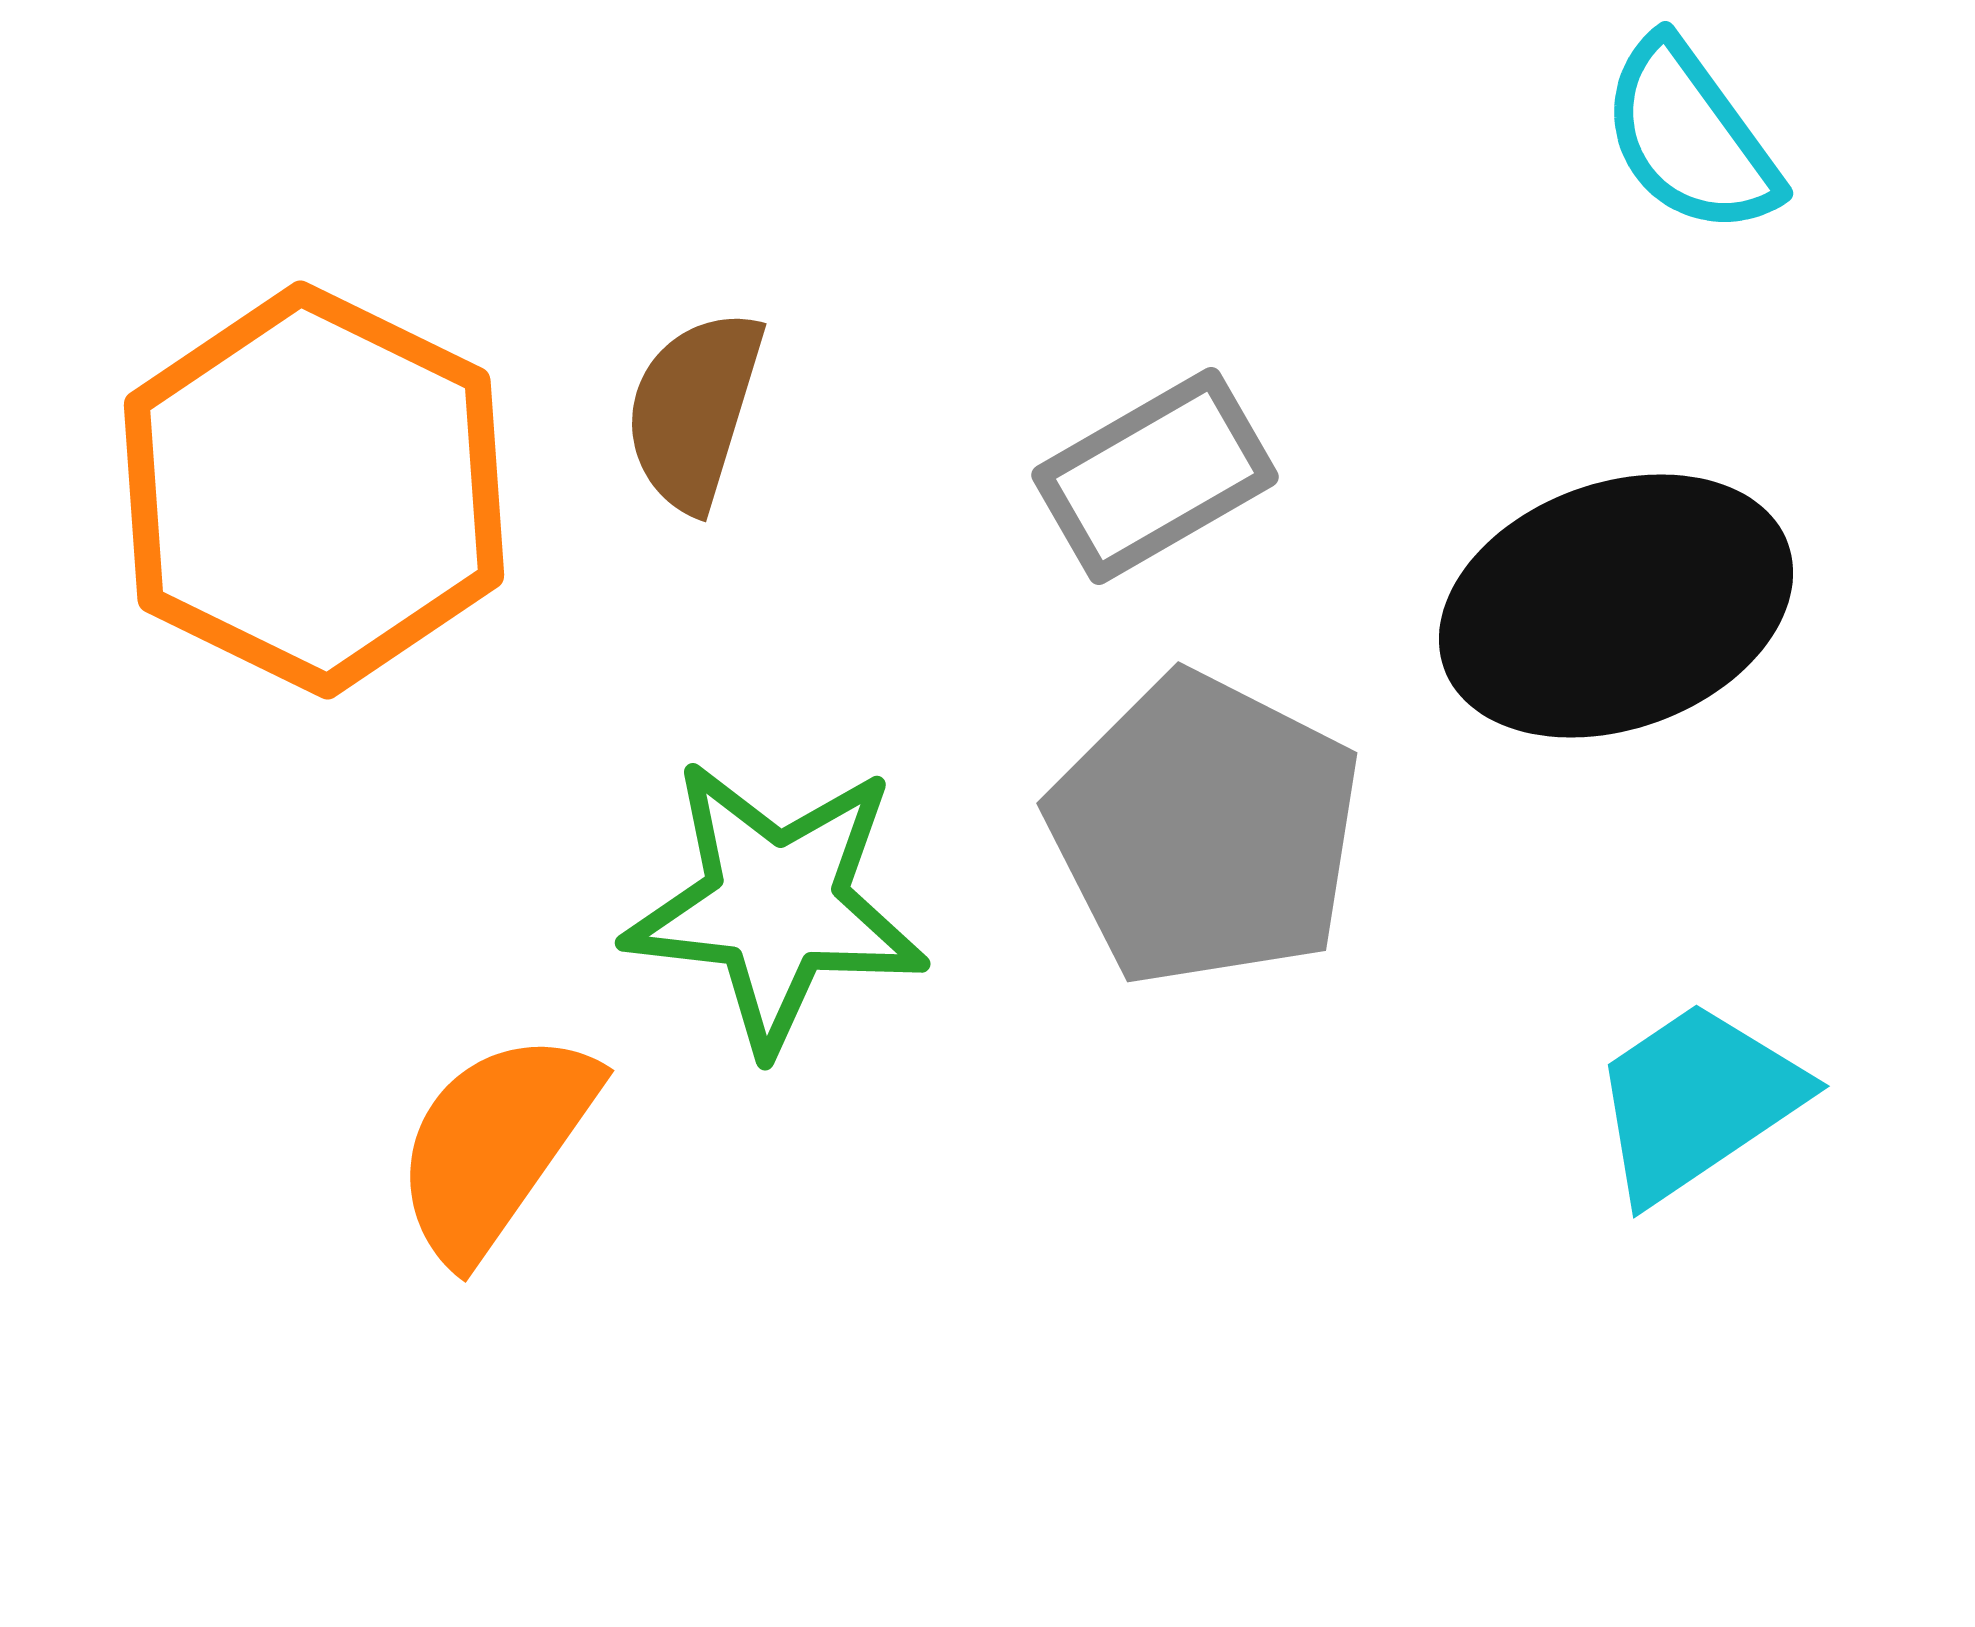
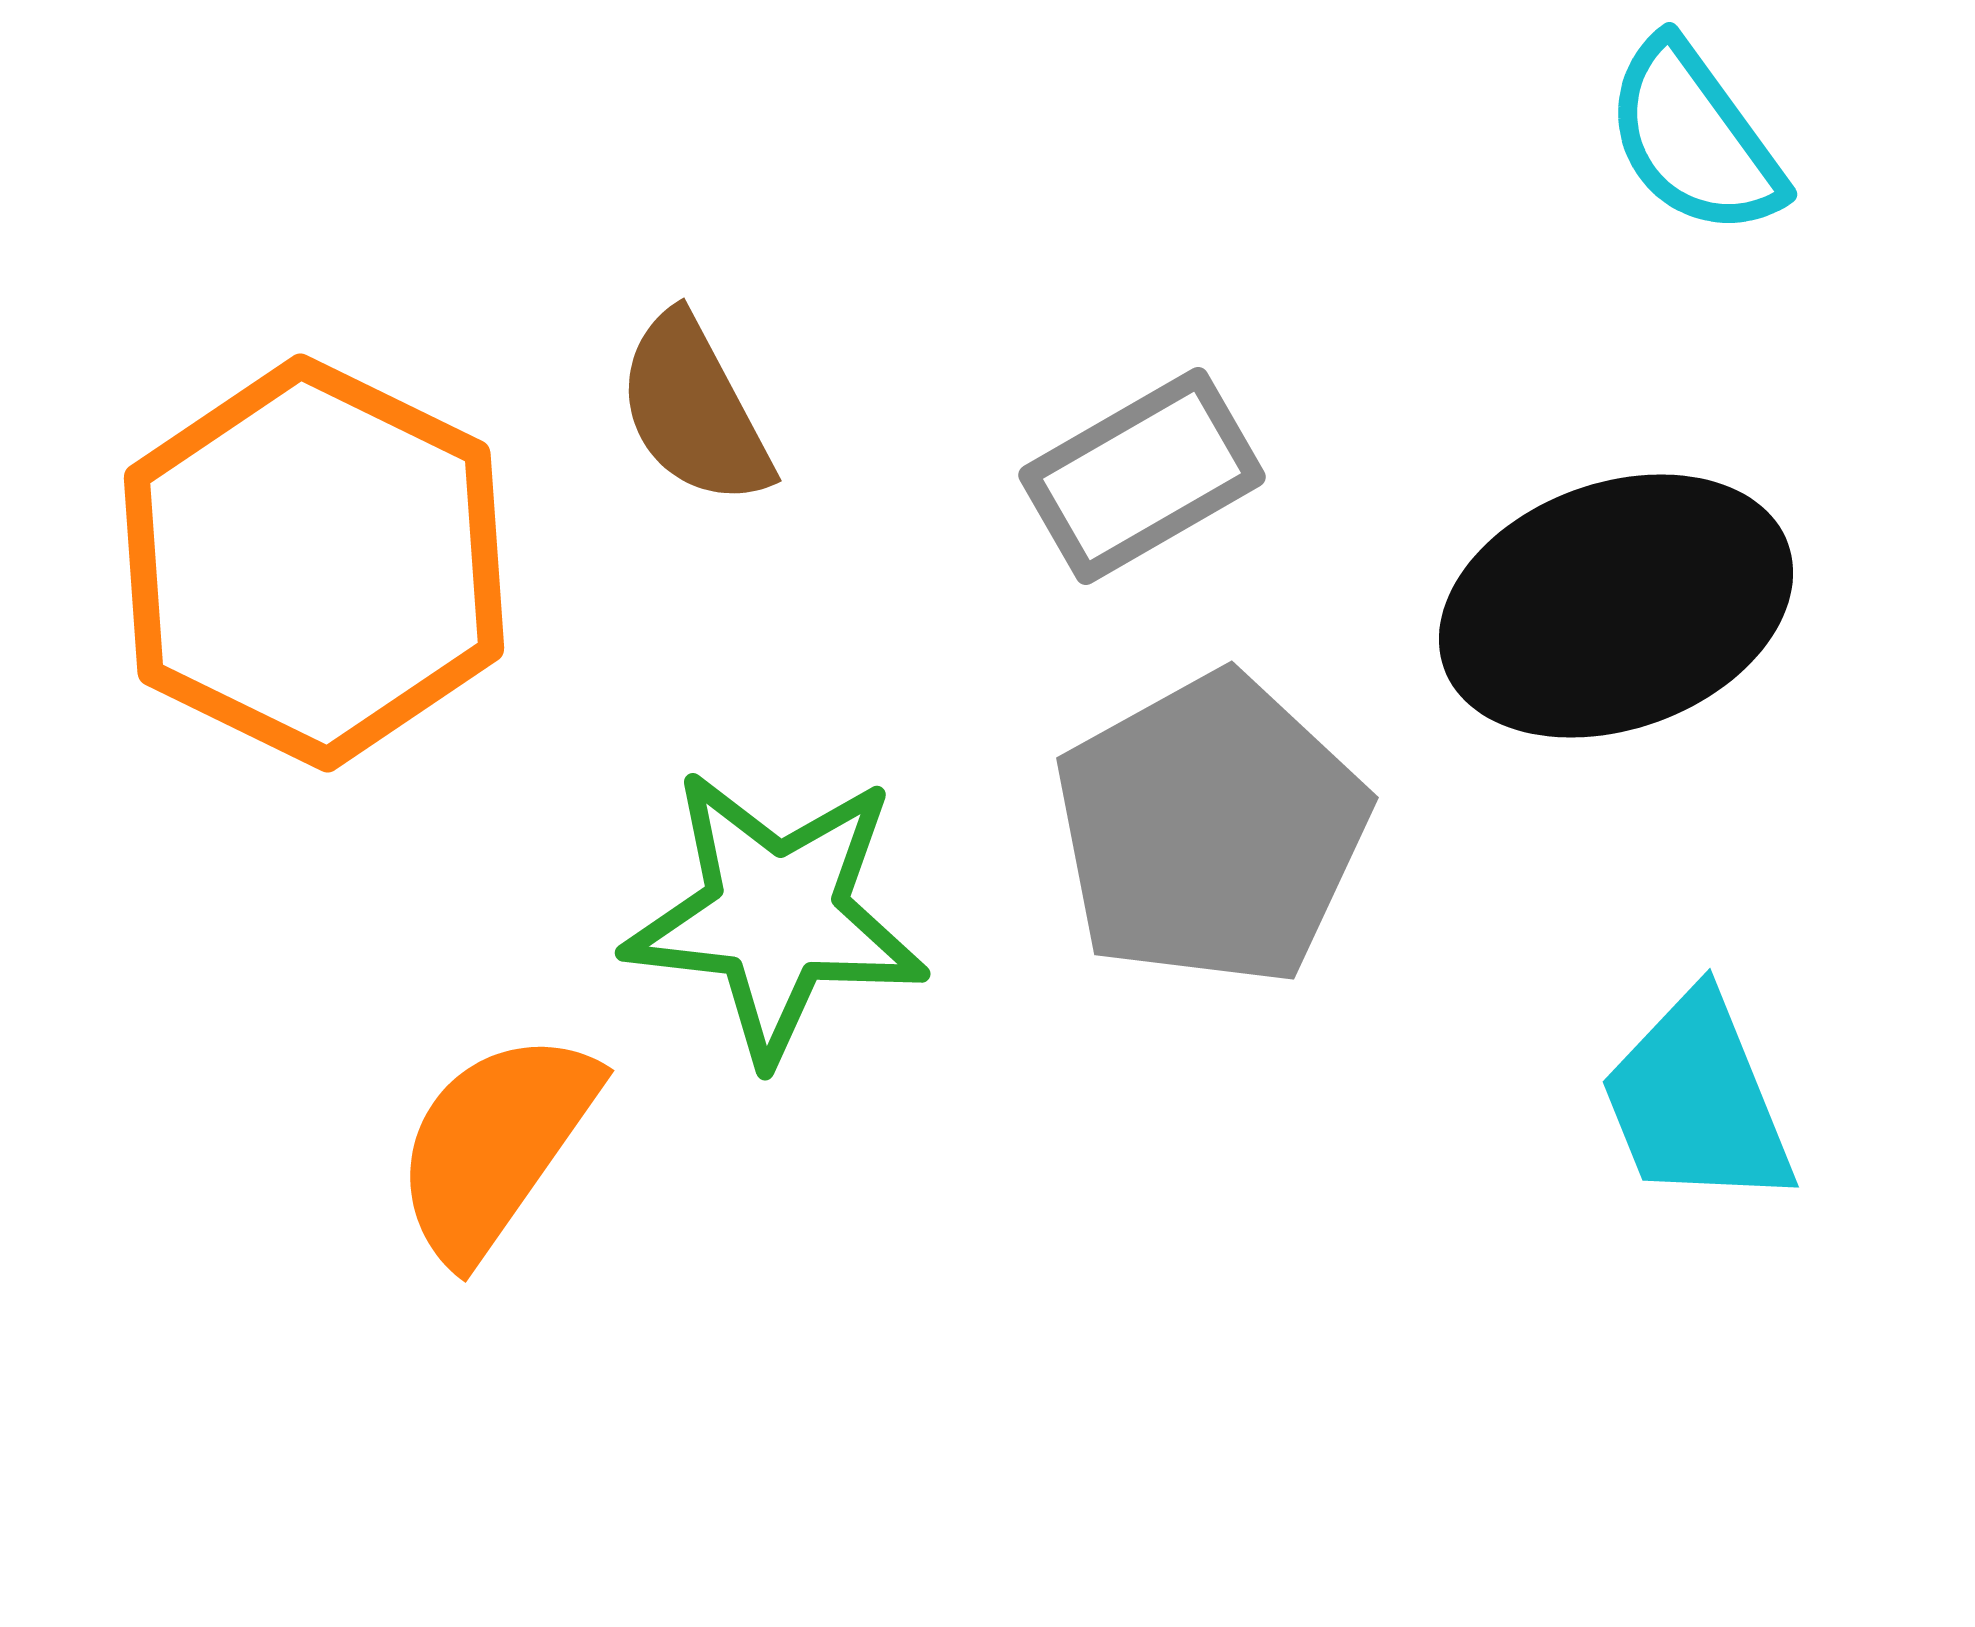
cyan semicircle: moved 4 px right, 1 px down
brown semicircle: rotated 45 degrees counterclockwise
gray rectangle: moved 13 px left
orange hexagon: moved 73 px down
gray pentagon: moved 6 px right; rotated 16 degrees clockwise
green star: moved 10 px down
cyan trapezoid: rotated 78 degrees counterclockwise
